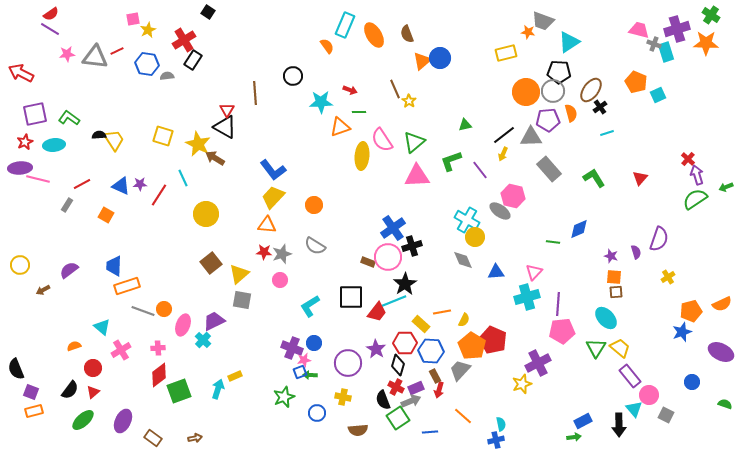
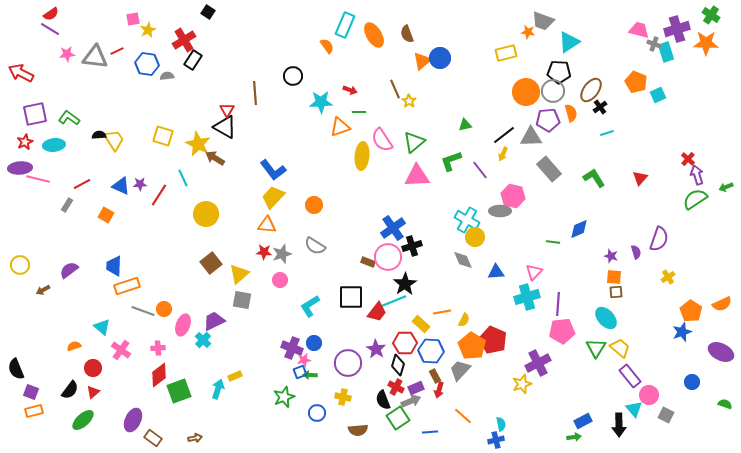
gray ellipse at (500, 211): rotated 35 degrees counterclockwise
orange pentagon at (691, 311): rotated 25 degrees counterclockwise
pink cross at (121, 350): rotated 24 degrees counterclockwise
purple ellipse at (123, 421): moved 10 px right, 1 px up
